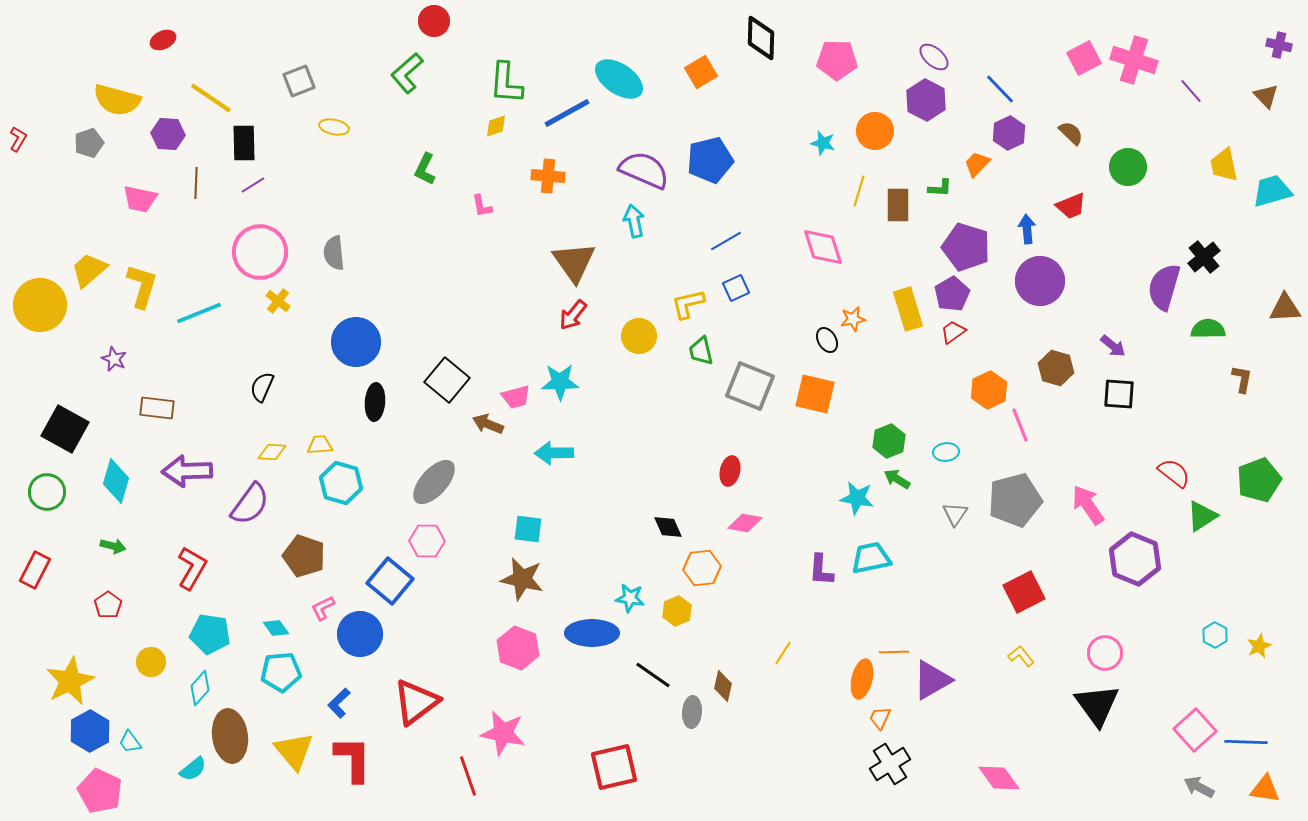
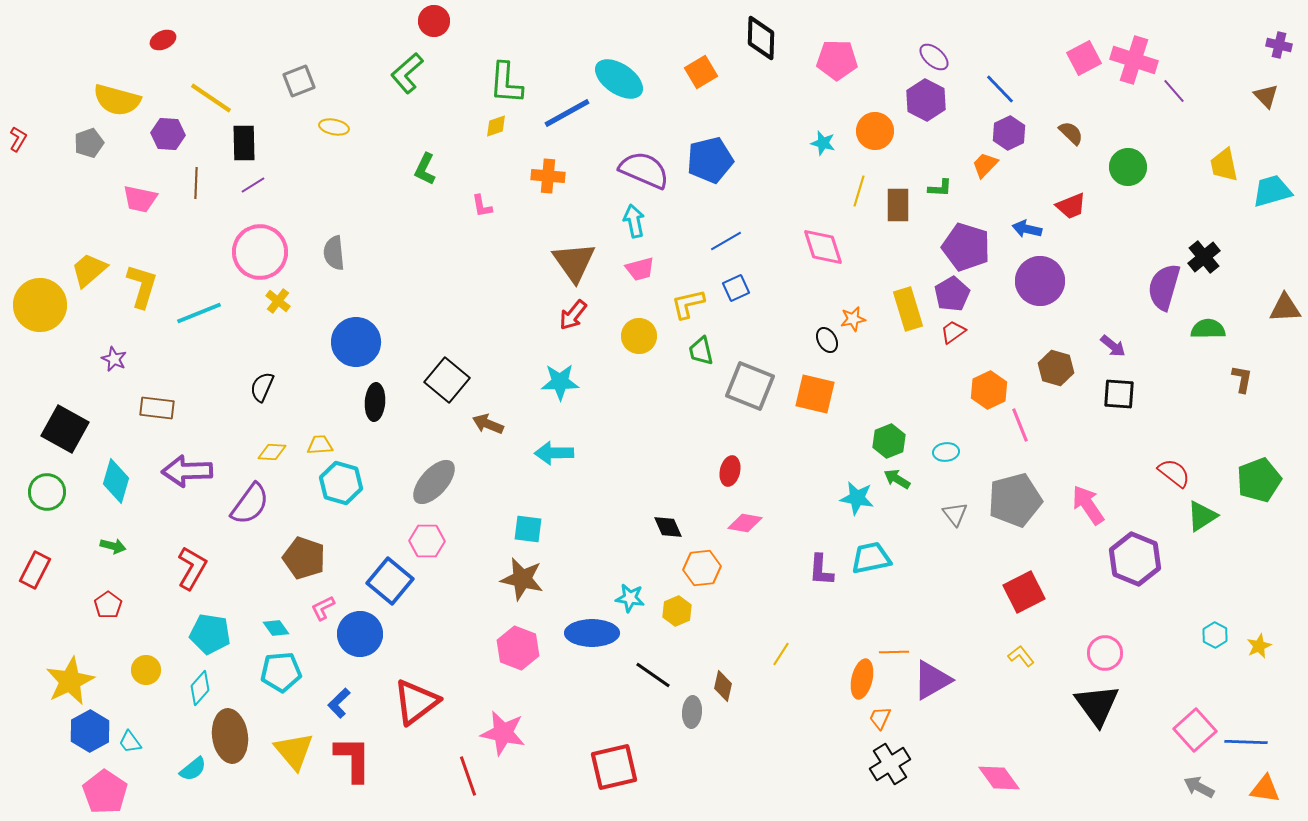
purple line at (1191, 91): moved 17 px left
orange trapezoid at (977, 164): moved 8 px right, 1 px down
blue arrow at (1027, 229): rotated 72 degrees counterclockwise
pink trapezoid at (516, 397): moved 124 px right, 128 px up
gray triangle at (955, 514): rotated 12 degrees counterclockwise
brown pentagon at (304, 556): moved 2 px down
yellow line at (783, 653): moved 2 px left, 1 px down
yellow circle at (151, 662): moved 5 px left, 8 px down
pink pentagon at (100, 791): moved 5 px right, 1 px down; rotated 9 degrees clockwise
